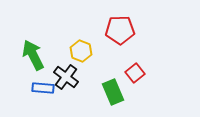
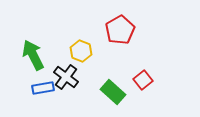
red pentagon: rotated 28 degrees counterclockwise
red square: moved 8 px right, 7 px down
blue rectangle: rotated 15 degrees counterclockwise
green rectangle: rotated 25 degrees counterclockwise
